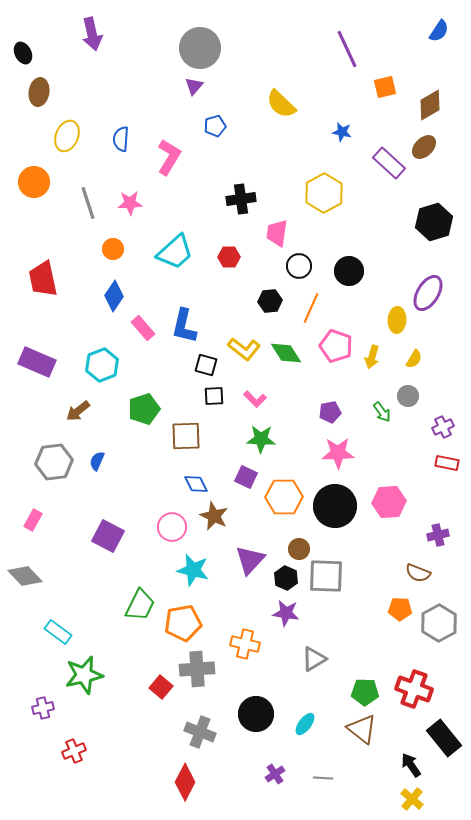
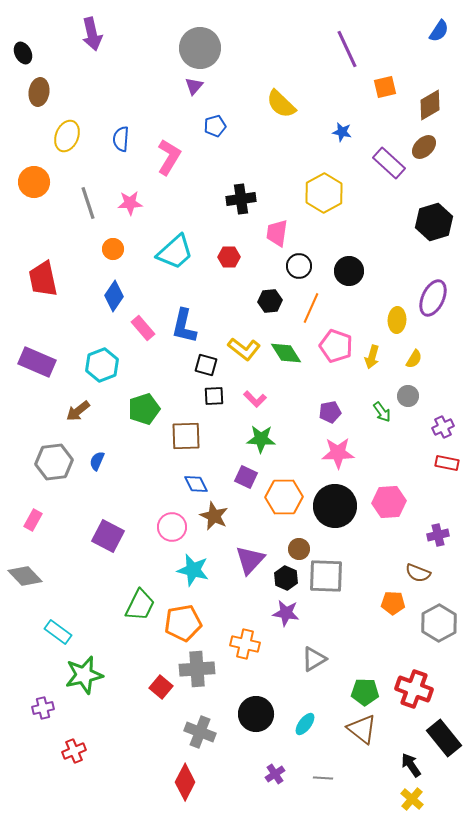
purple ellipse at (428, 293): moved 5 px right, 5 px down; rotated 6 degrees counterclockwise
orange pentagon at (400, 609): moved 7 px left, 6 px up
